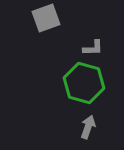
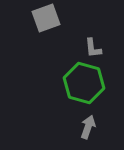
gray L-shape: rotated 85 degrees clockwise
